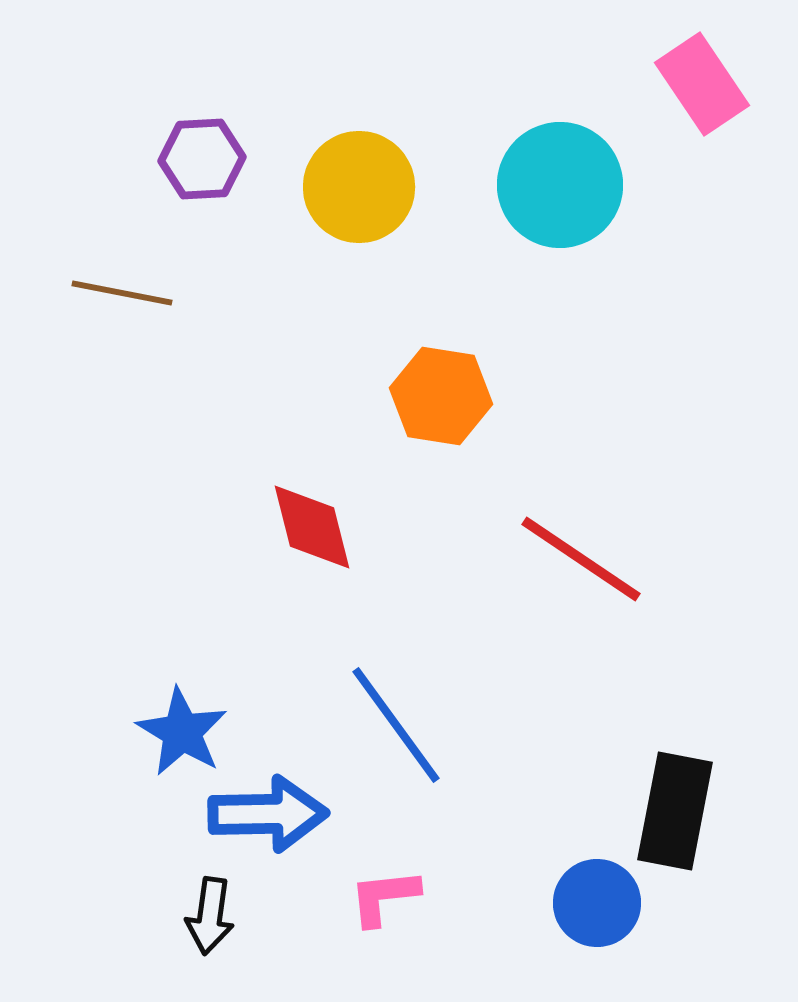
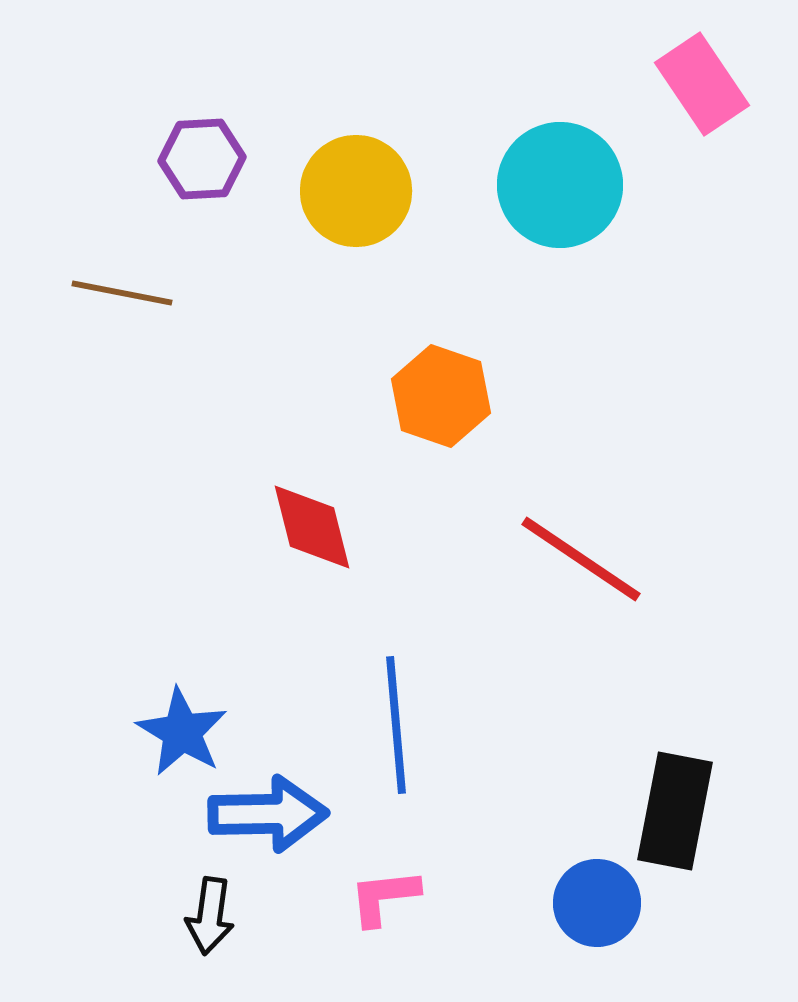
yellow circle: moved 3 px left, 4 px down
orange hexagon: rotated 10 degrees clockwise
blue line: rotated 31 degrees clockwise
